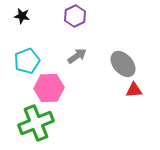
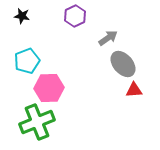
gray arrow: moved 31 px right, 18 px up
green cross: moved 1 px right, 1 px up
